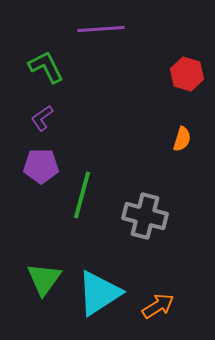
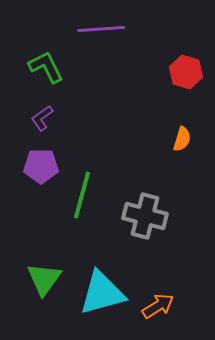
red hexagon: moved 1 px left, 2 px up
cyan triangle: moved 3 px right; rotated 18 degrees clockwise
